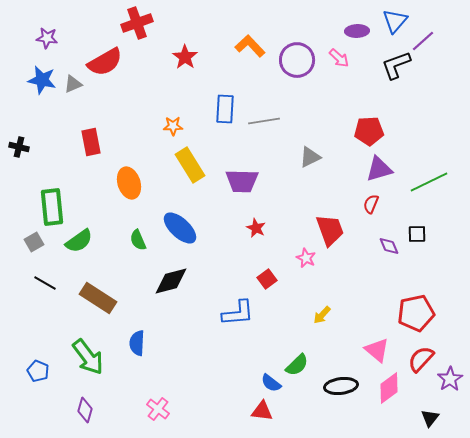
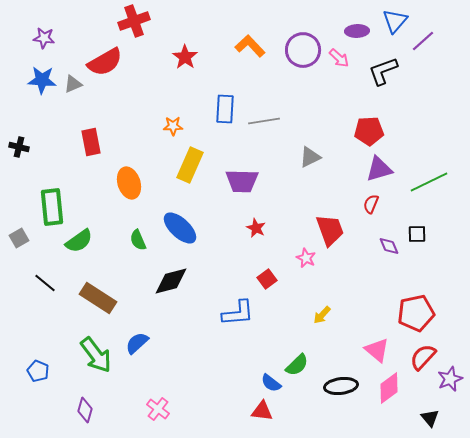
red cross at (137, 23): moved 3 px left, 2 px up
purple star at (47, 38): moved 3 px left
purple circle at (297, 60): moved 6 px right, 10 px up
black L-shape at (396, 65): moved 13 px left, 6 px down
blue star at (42, 80): rotated 8 degrees counterclockwise
yellow rectangle at (190, 165): rotated 56 degrees clockwise
gray square at (34, 242): moved 15 px left, 4 px up
black line at (45, 283): rotated 10 degrees clockwise
blue semicircle at (137, 343): rotated 45 degrees clockwise
green arrow at (88, 357): moved 8 px right, 2 px up
red semicircle at (421, 359): moved 2 px right, 2 px up
purple star at (450, 379): rotated 10 degrees clockwise
black triangle at (430, 418): rotated 18 degrees counterclockwise
